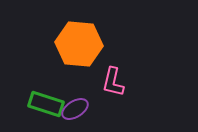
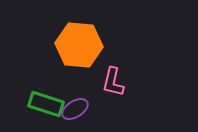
orange hexagon: moved 1 px down
